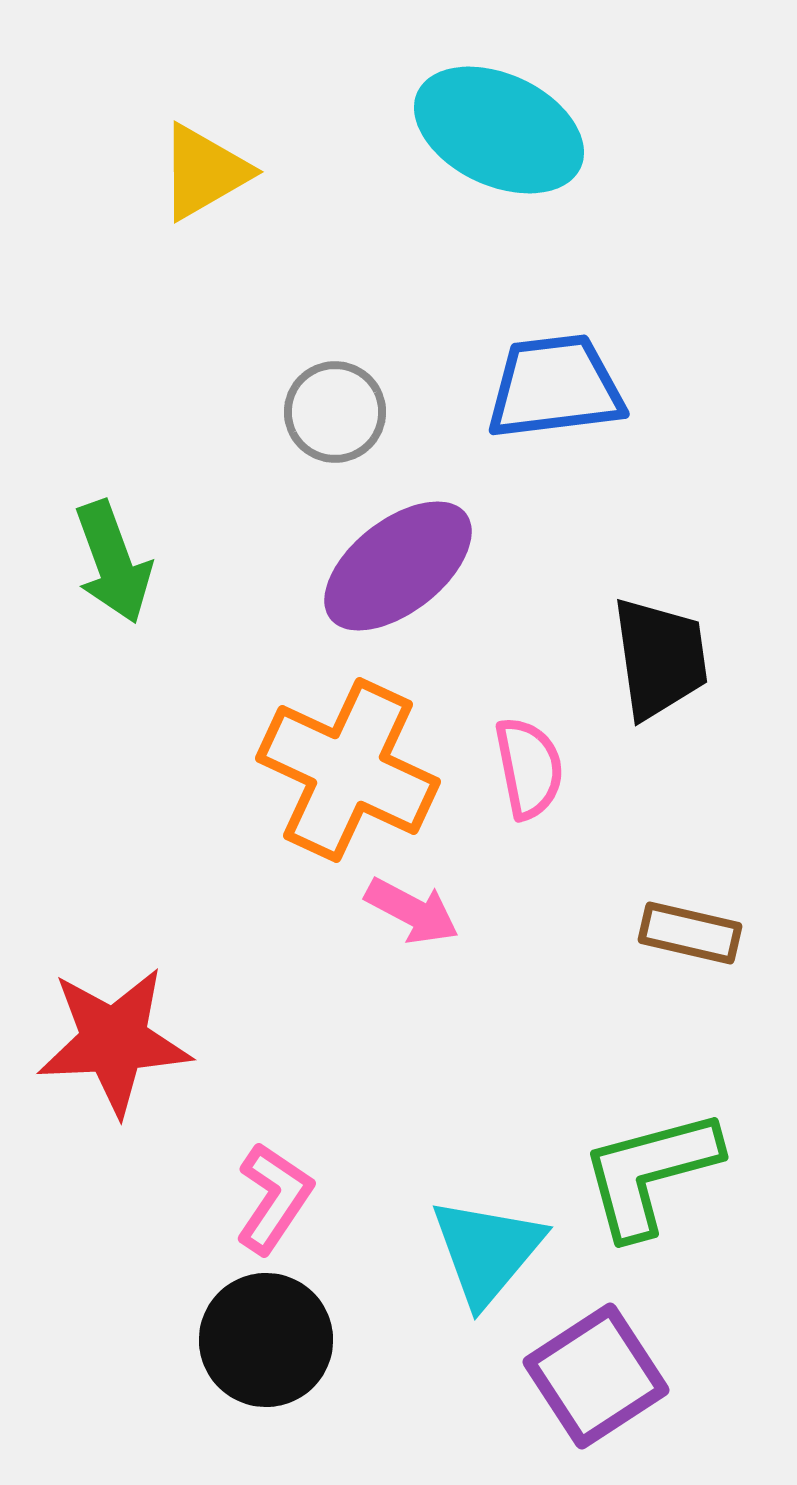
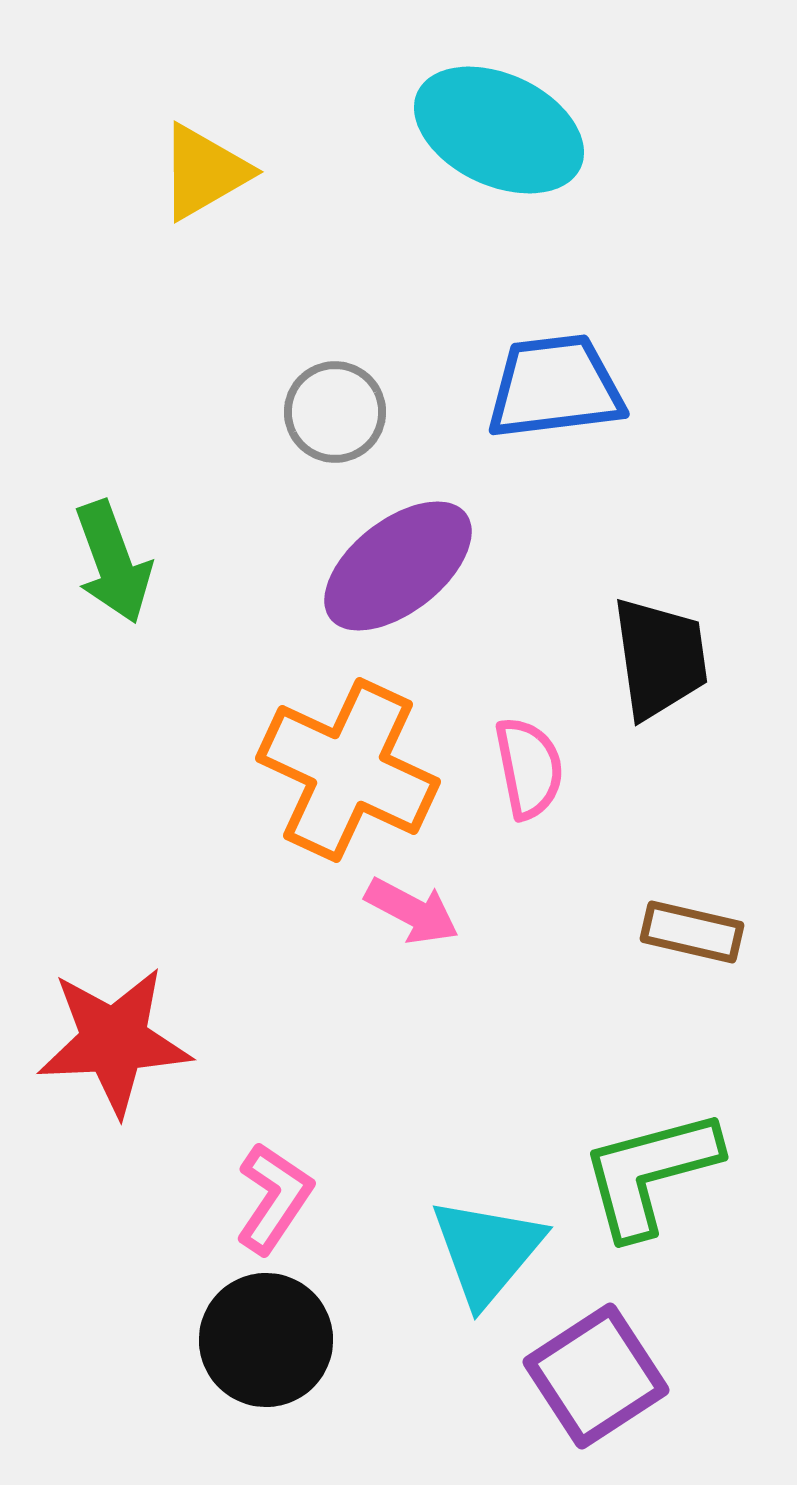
brown rectangle: moved 2 px right, 1 px up
